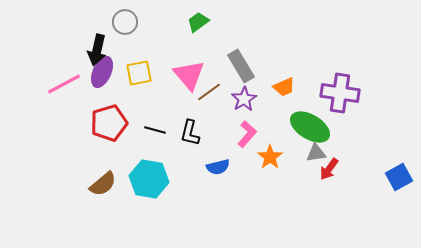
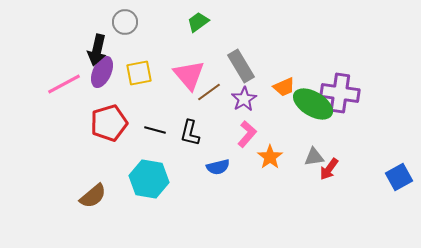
green ellipse: moved 3 px right, 23 px up
gray triangle: moved 2 px left, 4 px down
brown semicircle: moved 10 px left, 12 px down
